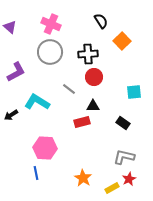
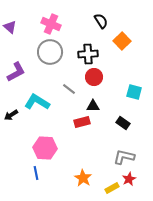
cyan square: rotated 21 degrees clockwise
